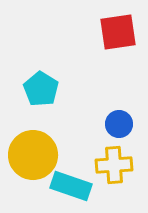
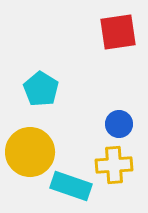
yellow circle: moved 3 px left, 3 px up
